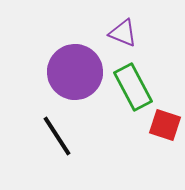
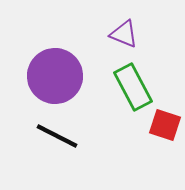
purple triangle: moved 1 px right, 1 px down
purple circle: moved 20 px left, 4 px down
black line: rotated 30 degrees counterclockwise
